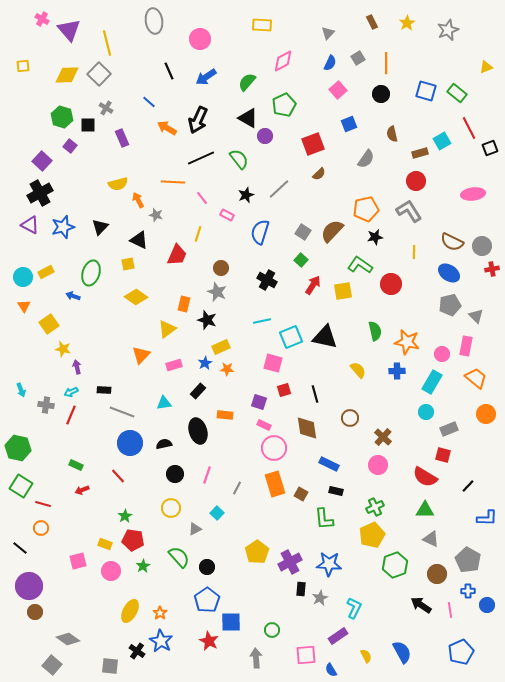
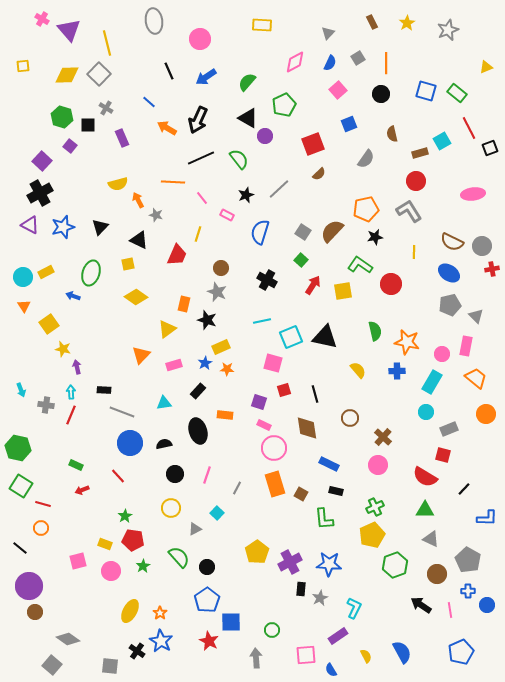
pink diamond at (283, 61): moved 12 px right, 1 px down
cyan arrow at (71, 392): rotated 112 degrees clockwise
black line at (468, 486): moved 4 px left, 3 px down
